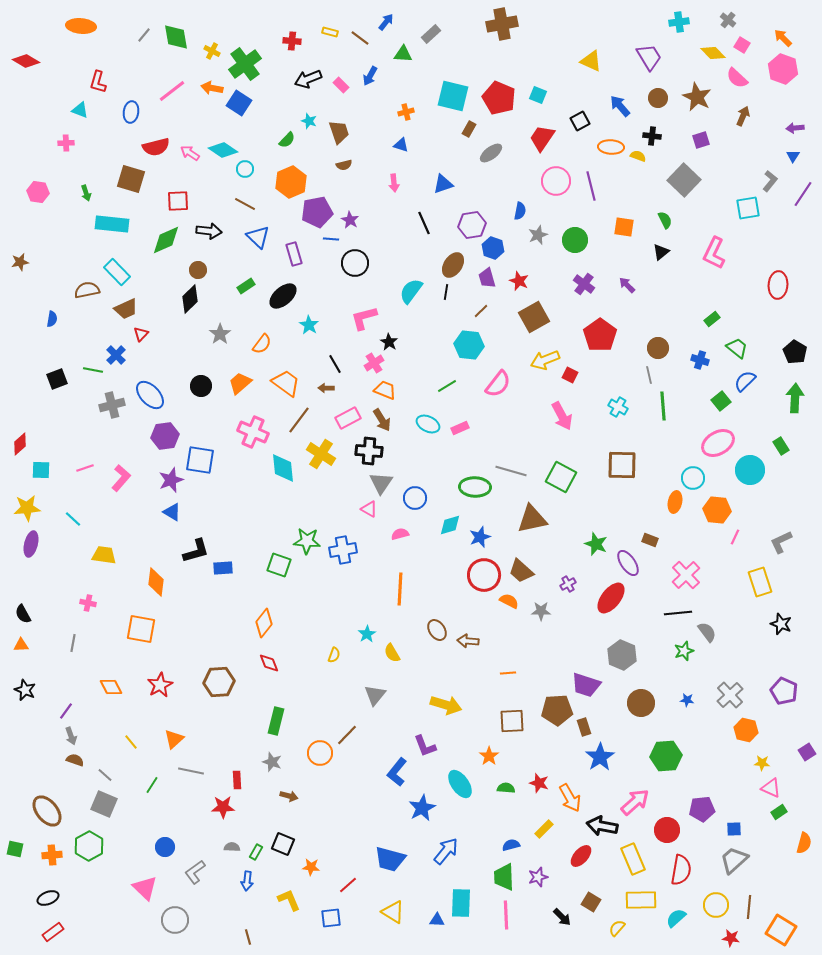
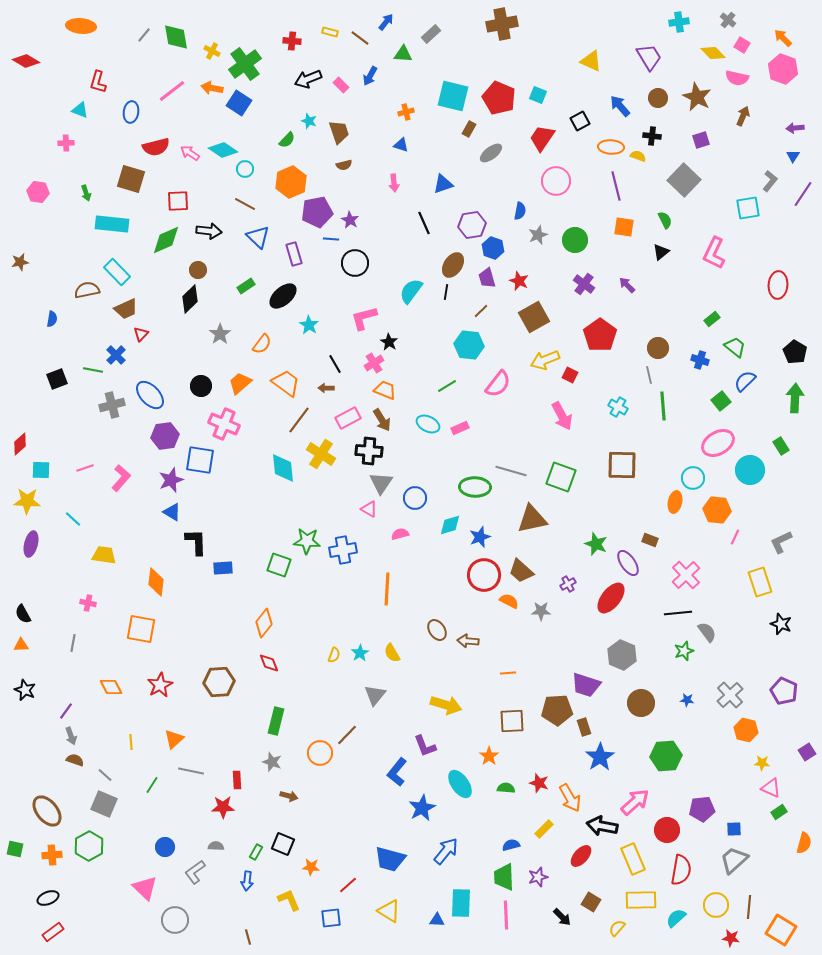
pink semicircle at (737, 78): rotated 30 degrees counterclockwise
purple line at (591, 186): moved 25 px right
green trapezoid at (737, 348): moved 2 px left, 1 px up
pink cross at (253, 432): moved 29 px left, 8 px up
green square at (561, 477): rotated 8 degrees counterclockwise
yellow star at (27, 508): moved 7 px up; rotated 8 degrees clockwise
black L-shape at (196, 551): moved 9 px up; rotated 76 degrees counterclockwise
orange line at (400, 589): moved 13 px left
cyan star at (367, 634): moved 7 px left, 19 px down
yellow line at (131, 742): rotated 35 degrees clockwise
gray semicircle at (232, 847): moved 16 px left, 1 px up
yellow triangle at (393, 912): moved 4 px left, 1 px up
